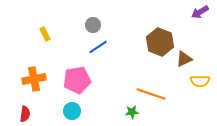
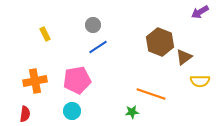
brown triangle: moved 2 px up; rotated 12 degrees counterclockwise
orange cross: moved 1 px right, 2 px down
